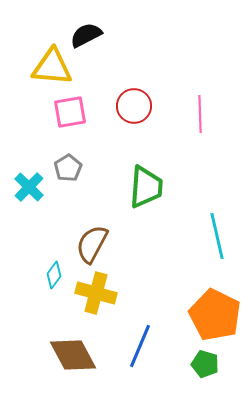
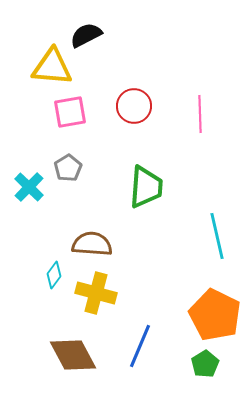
brown semicircle: rotated 66 degrees clockwise
green pentagon: rotated 24 degrees clockwise
